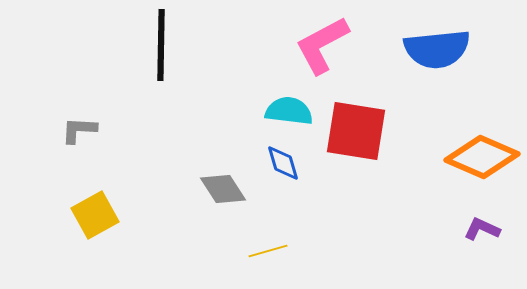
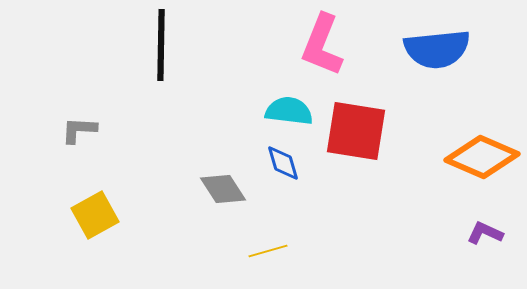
pink L-shape: rotated 40 degrees counterclockwise
purple L-shape: moved 3 px right, 4 px down
